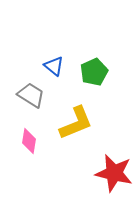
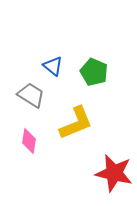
blue triangle: moved 1 px left
green pentagon: rotated 24 degrees counterclockwise
